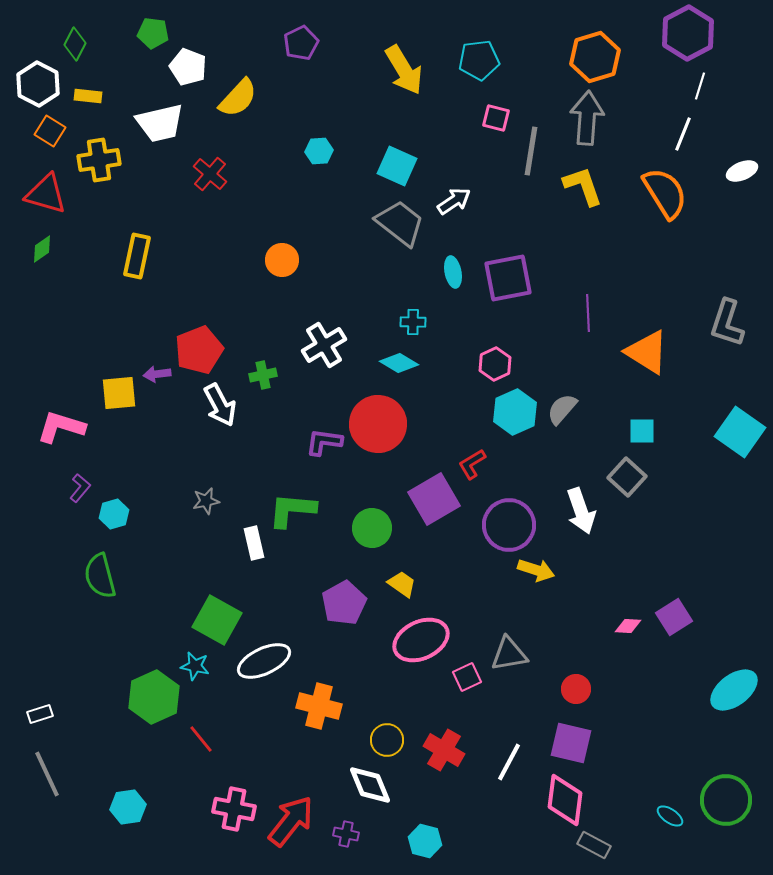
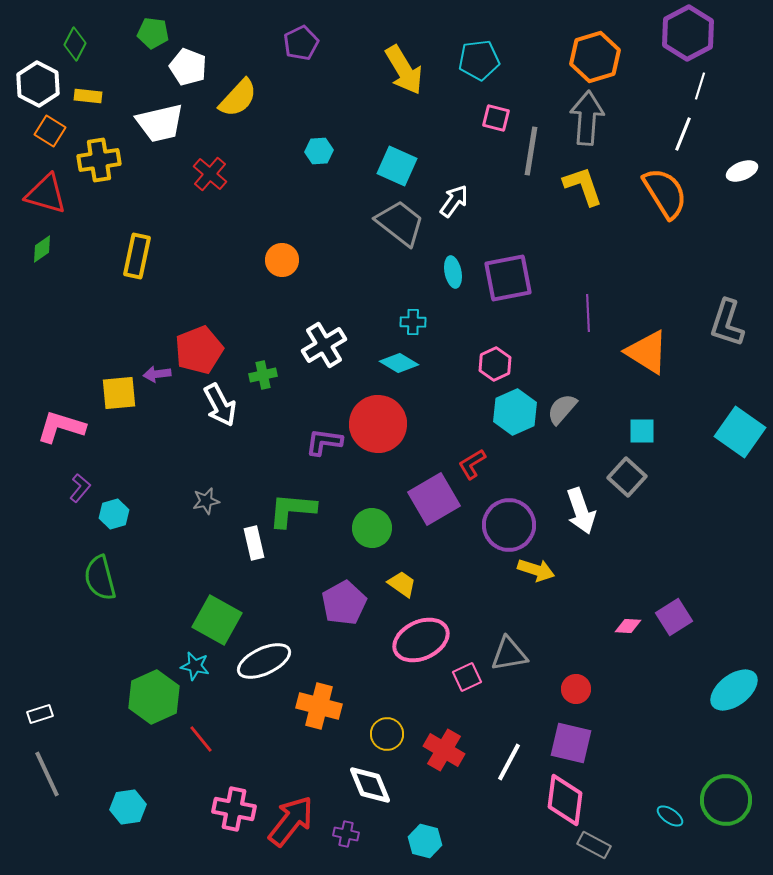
white arrow at (454, 201): rotated 20 degrees counterclockwise
green semicircle at (100, 576): moved 2 px down
yellow circle at (387, 740): moved 6 px up
